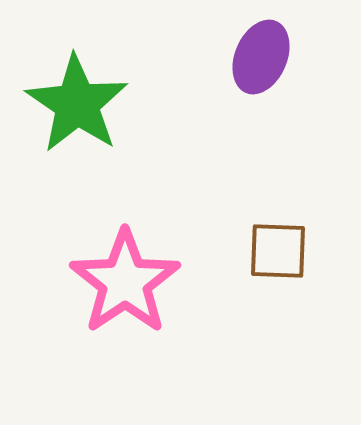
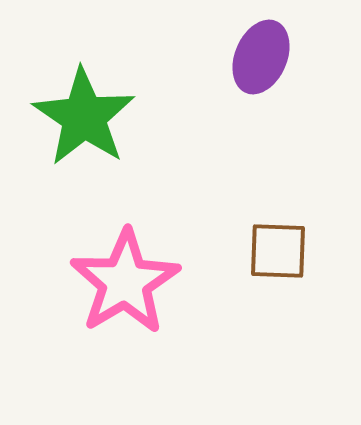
green star: moved 7 px right, 13 px down
pink star: rotated 3 degrees clockwise
